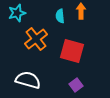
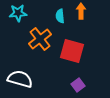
cyan star: moved 1 px right; rotated 12 degrees clockwise
orange cross: moved 4 px right
white semicircle: moved 8 px left, 1 px up
purple square: moved 2 px right
